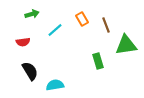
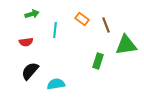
orange rectangle: rotated 24 degrees counterclockwise
cyan line: rotated 42 degrees counterclockwise
red semicircle: moved 3 px right
green rectangle: rotated 35 degrees clockwise
black semicircle: rotated 108 degrees counterclockwise
cyan semicircle: moved 1 px right, 1 px up
